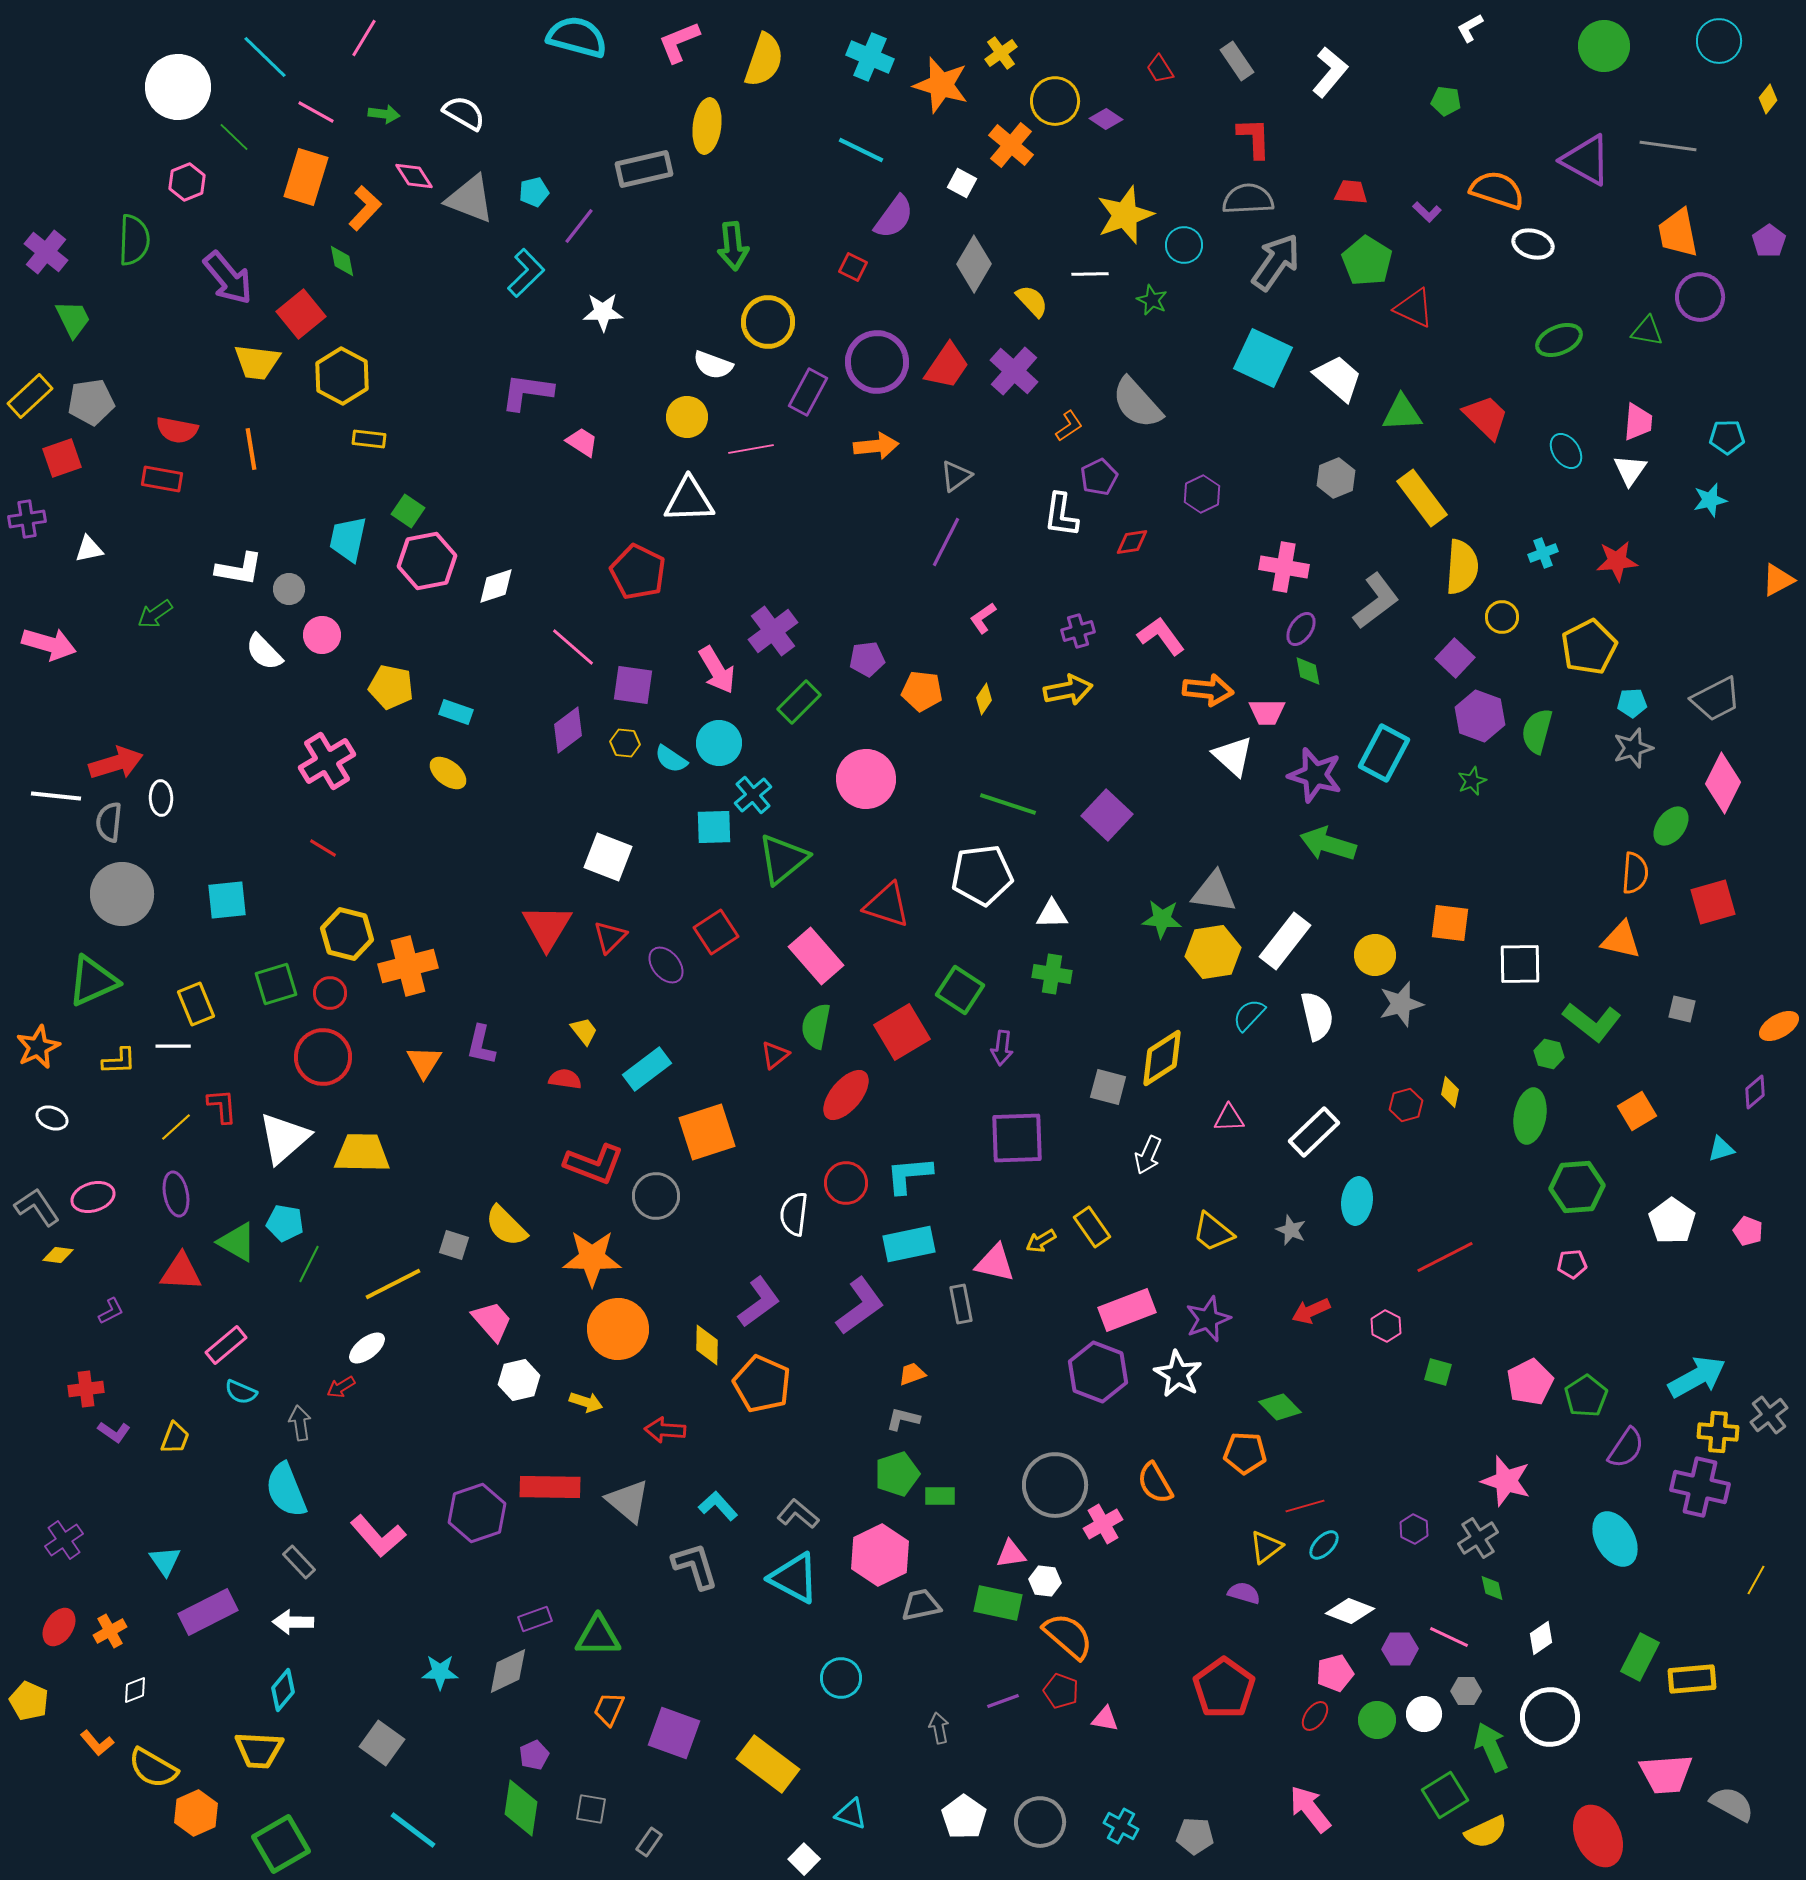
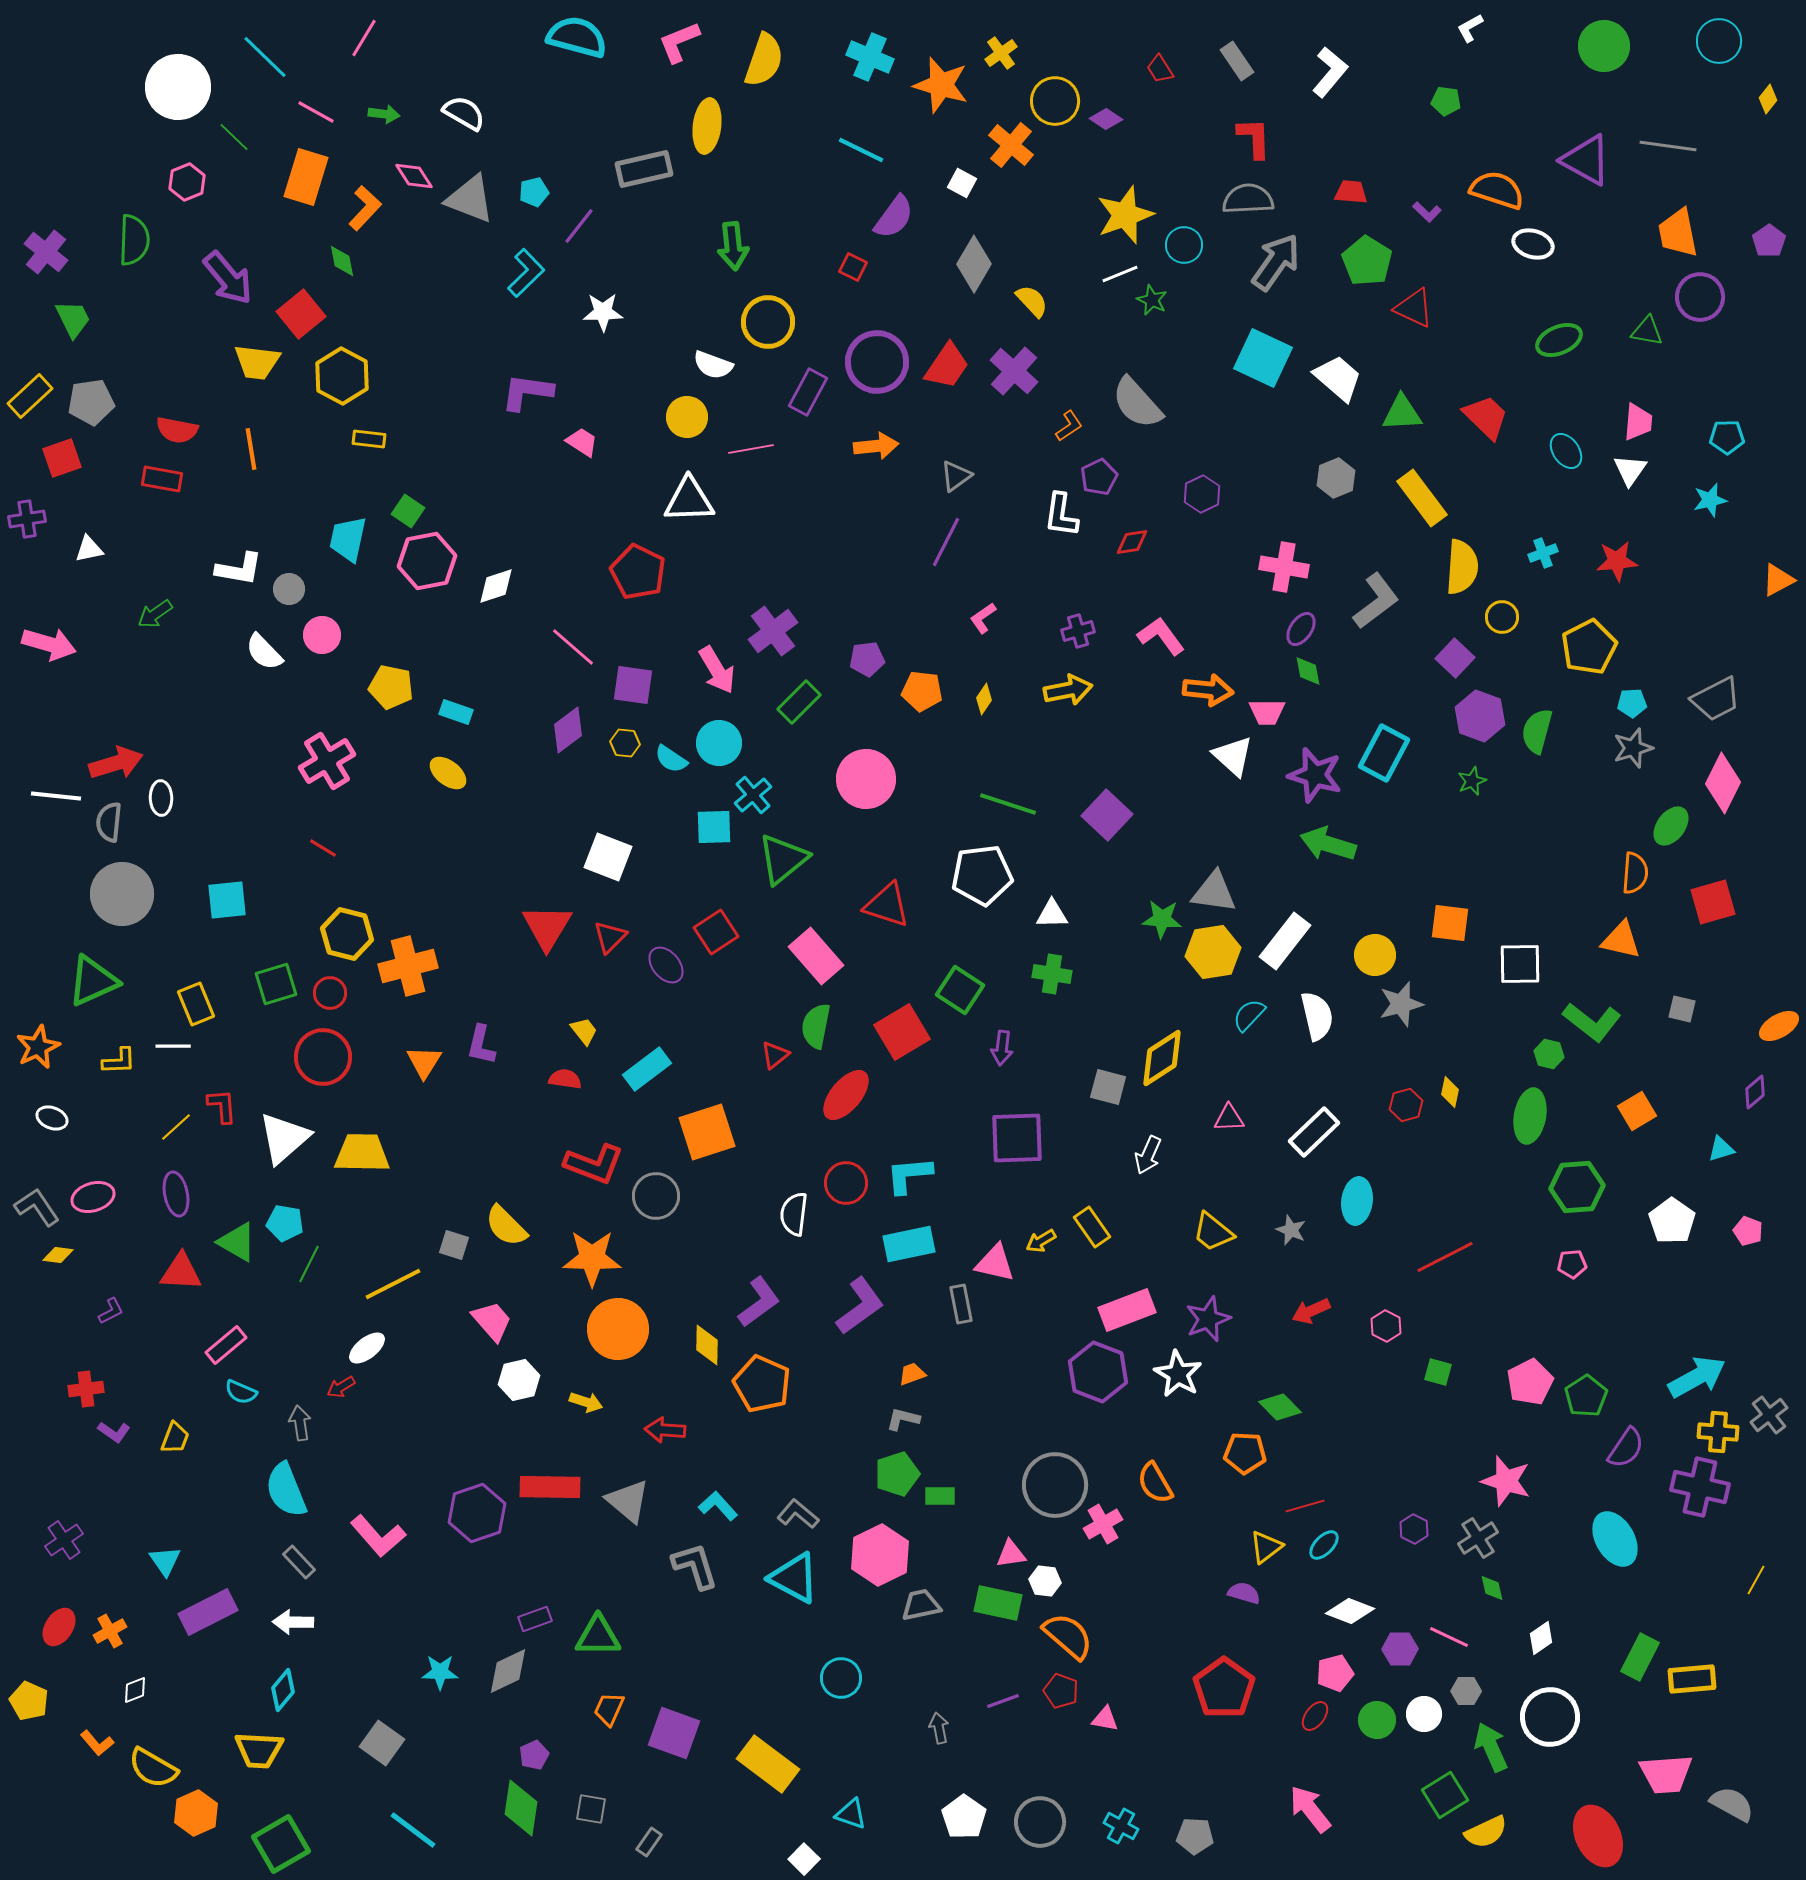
white line at (1090, 274): moved 30 px right; rotated 21 degrees counterclockwise
